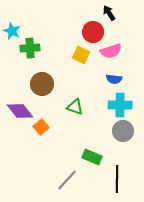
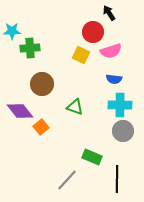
cyan star: rotated 24 degrees counterclockwise
